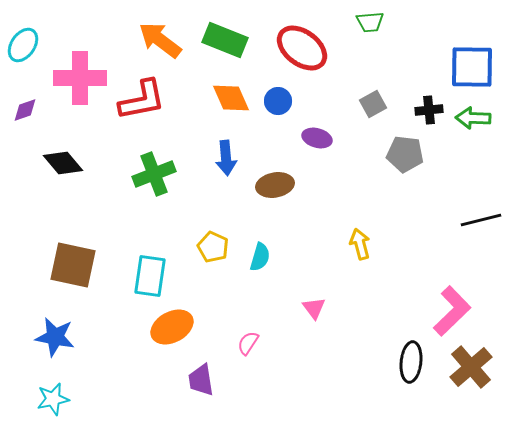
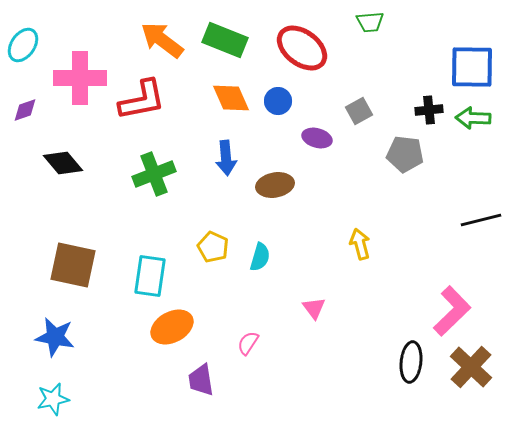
orange arrow: moved 2 px right
gray square: moved 14 px left, 7 px down
brown cross: rotated 6 degrees counterclockwise
